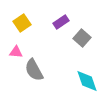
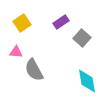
cyan diamond: rotated 10 degrees clockwise
